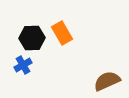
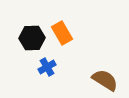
blue cross: moved 24 px right, 2 px down
brown semicircle: moved 2 px left, 1 px up; rotated 56 degrees clockwise
